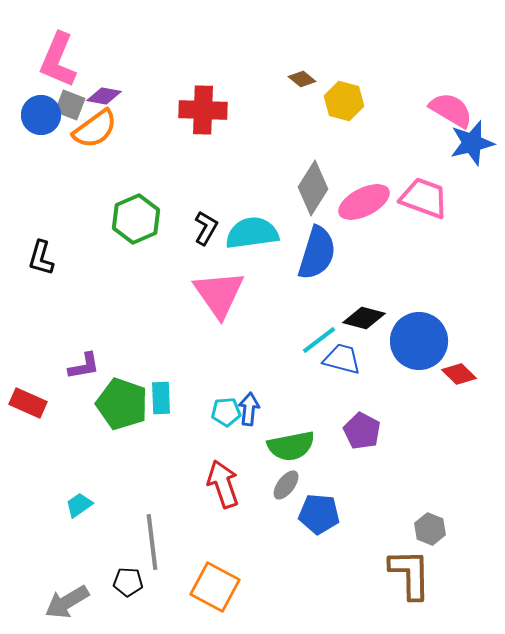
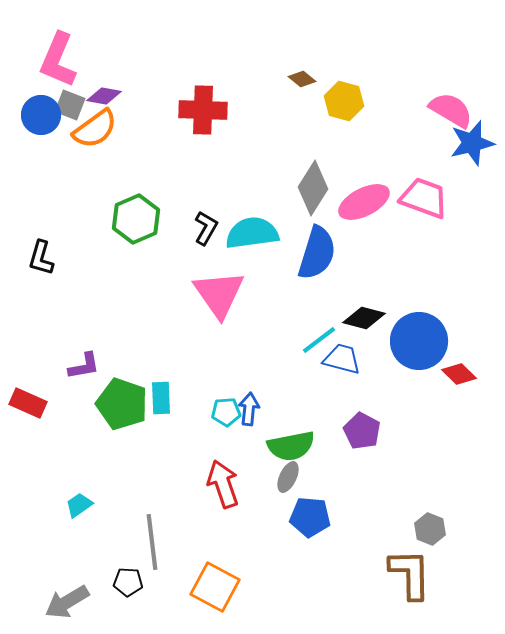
gray ellipse at (286, 485): moved 2 px right, 8 px up; rotated 12 degrees counterclockwise
blue pentagon at (319, 514): moved 9 px left, 3 px down
